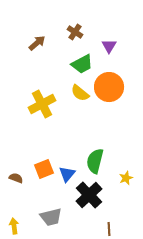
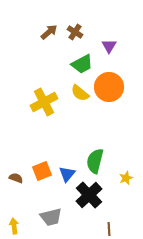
brown arrow: moved 12 px right, 11 px up
yellow cross: moved 2 px right, 2 px up
orange square: moved 2 px left, 2 px down
